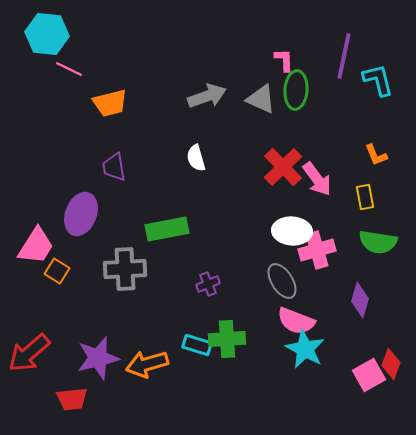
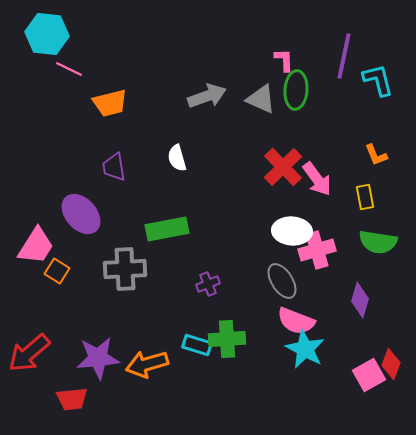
white semicircle: moved 19 px left
purple ellipse: rotated 63 degrees counterclockwise
purple star: rotated 9 degrees clockwise
